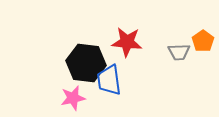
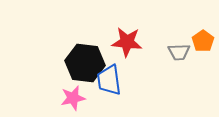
black hexagon: moved 1 px left
